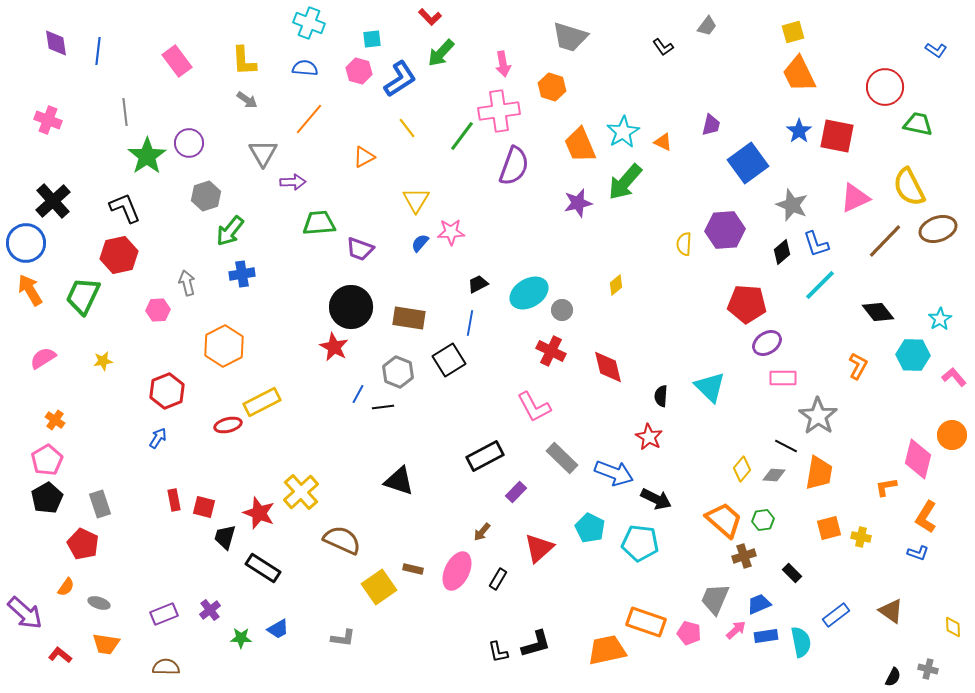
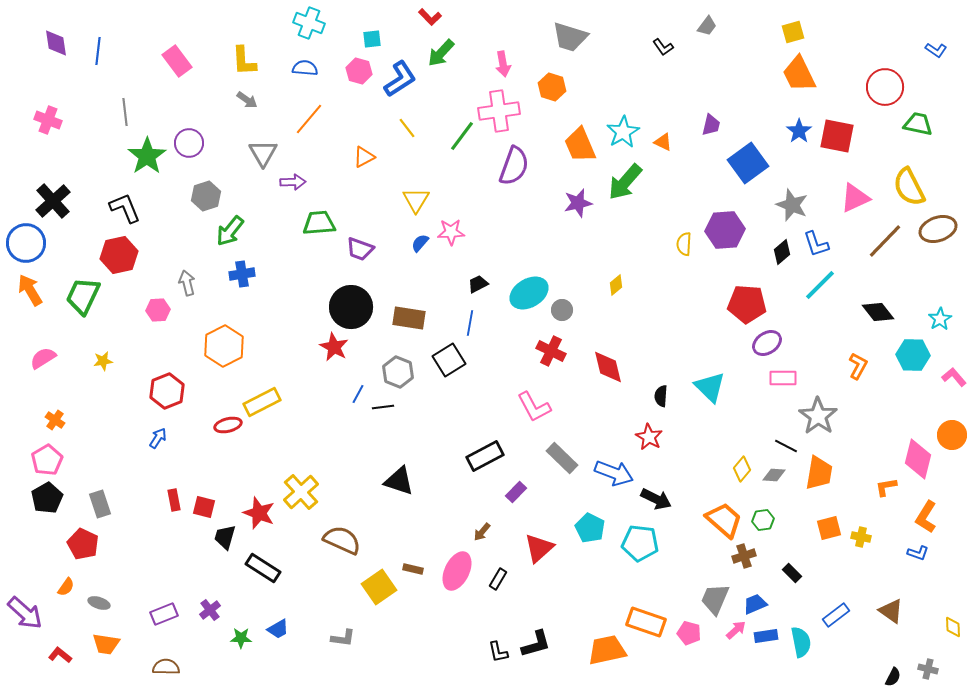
blue trapezoid at (759, 604): moved 4 px left
